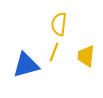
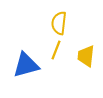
yellow semicircle: moved 1 px up
yellow line: moved 2 px right, 2 px up
